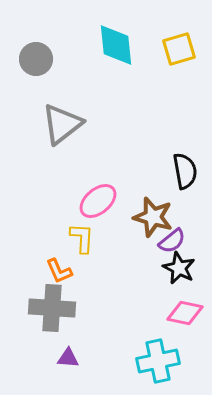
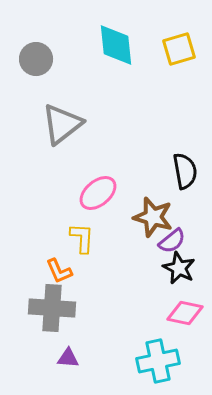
pink ellipse: moved 8 px up
